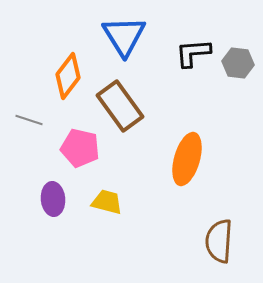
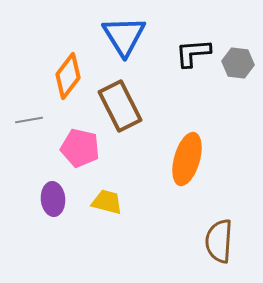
brown rectangle: rotated 9 degrees clockwise
gray line: rotated 28 degrees counterclockwise
